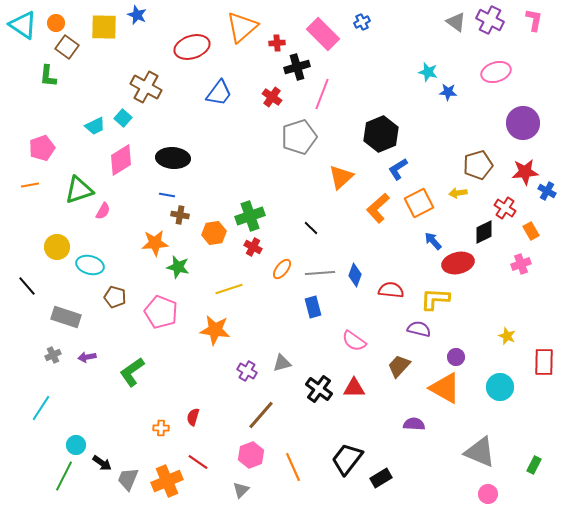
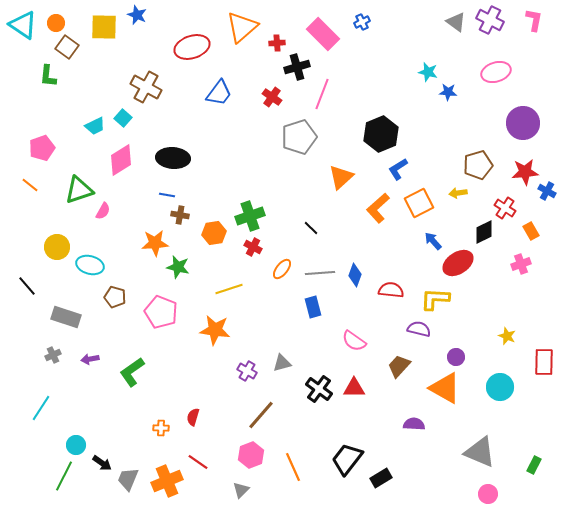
orange line at (30, 185): rotated 48 degrees clockwise
red ellipse at (458, 263): rotated 20 degrees counterclockwise
purple arrow at (87, 357): moved 3 px right, 2 px down
